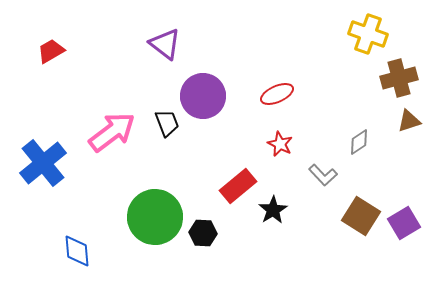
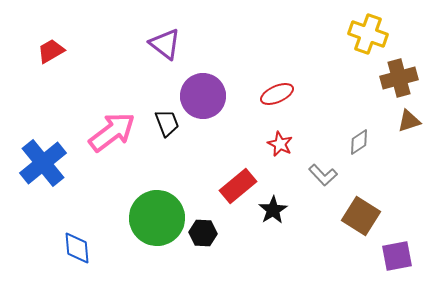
green circle: moved 2 px right, 1 px down
purple square: moved 7 px left, 33 px down; rotated 20 degrees clockwise
blue diamond: moved 3 px up
